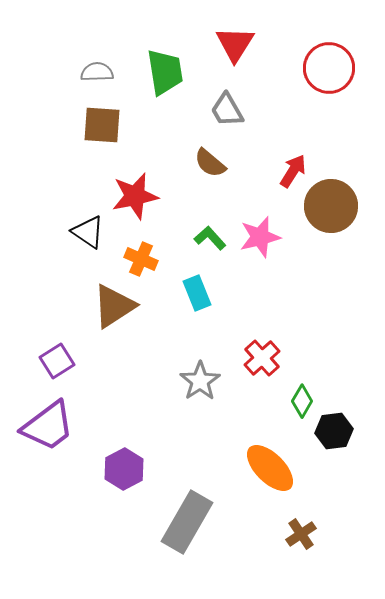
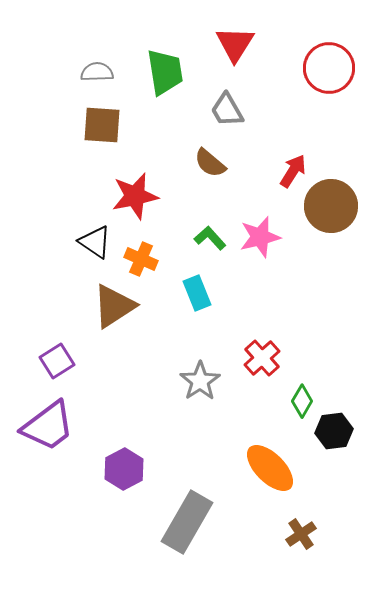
black triangle: moved 7 px right, 10 px down
